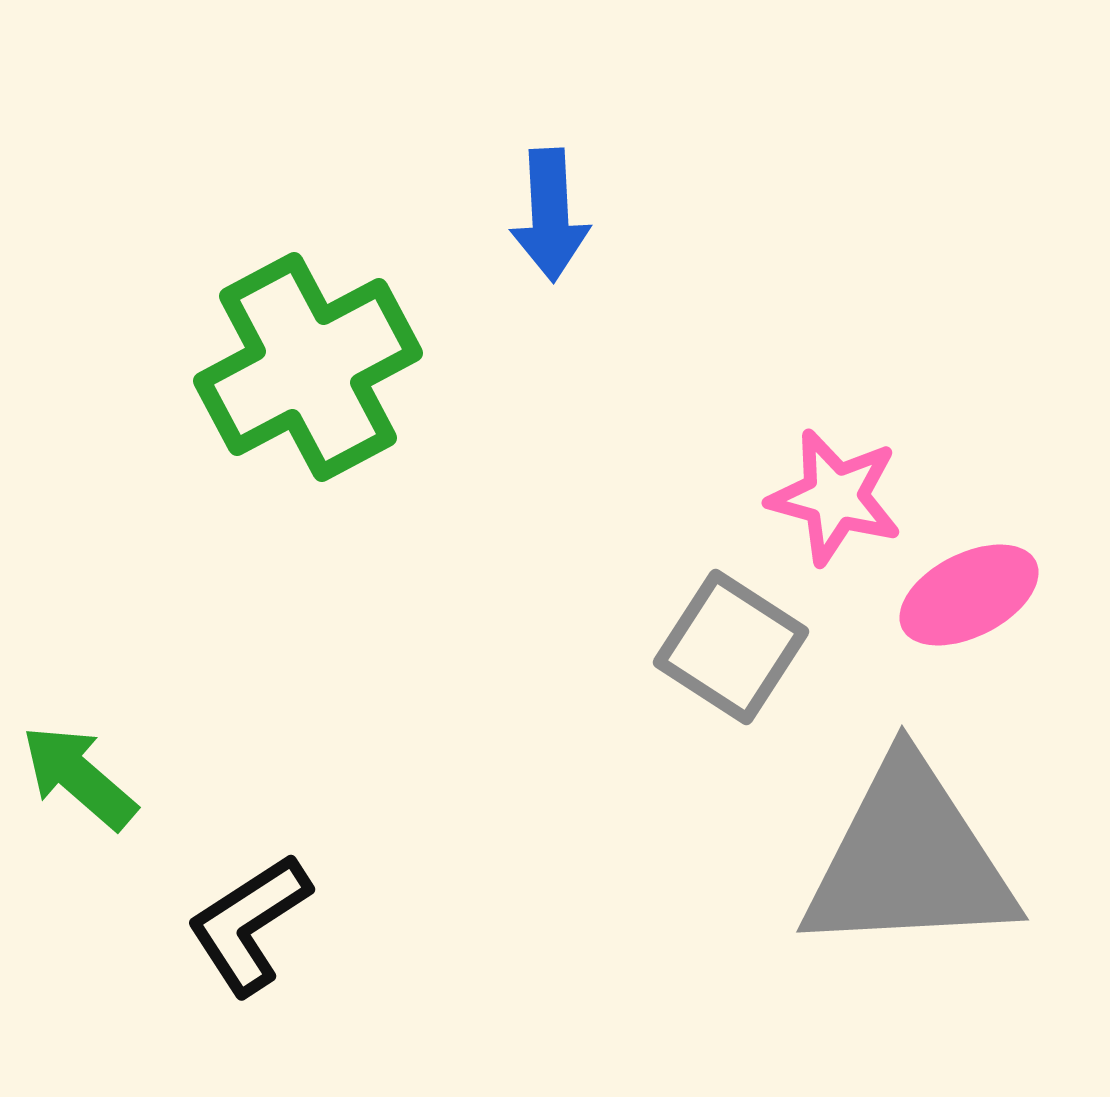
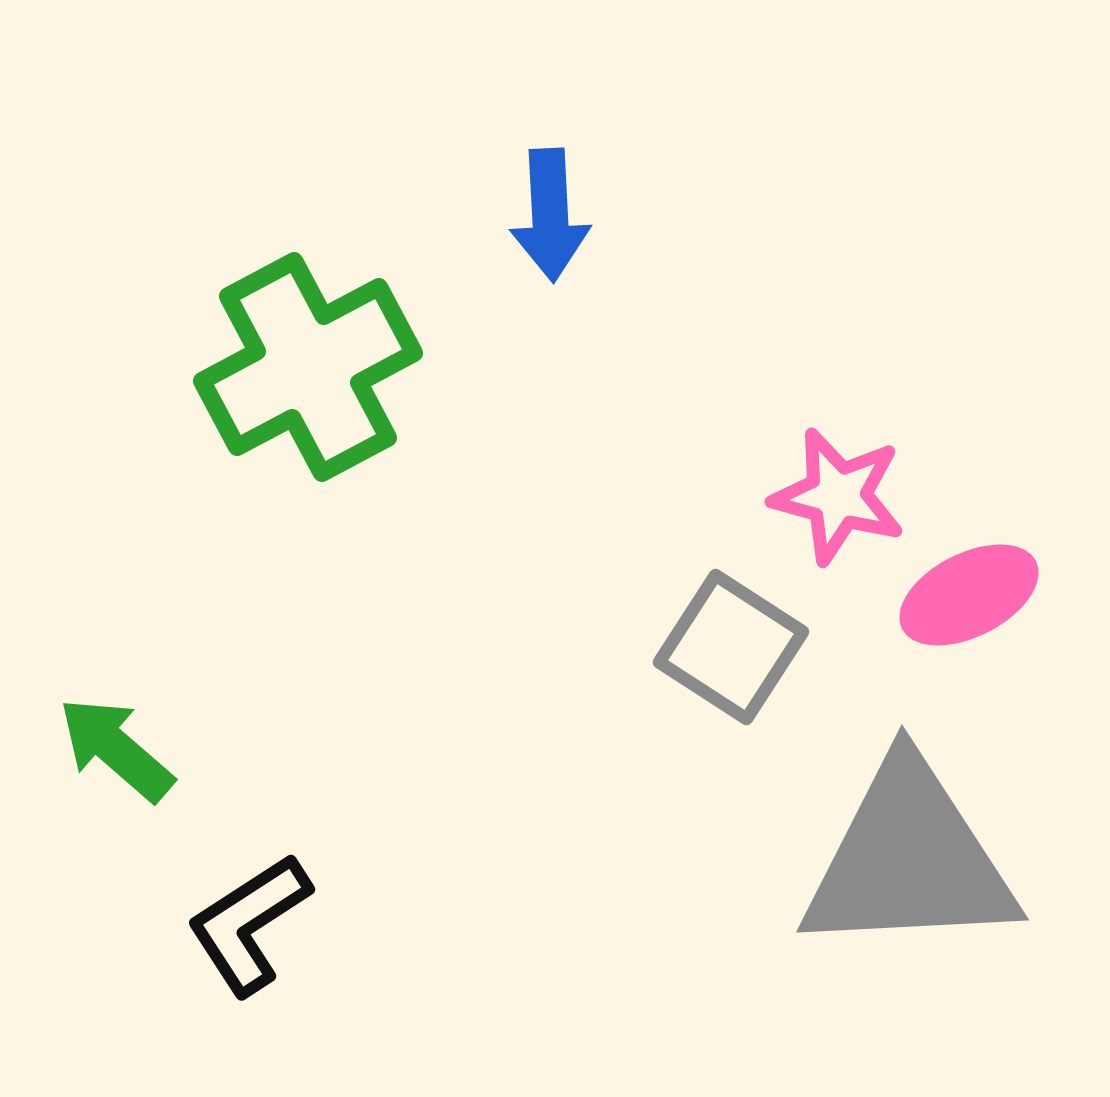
pink star: moved 3 px right, 1 px up
green arrow: moved 37 px right, 28 px up
